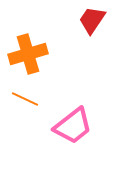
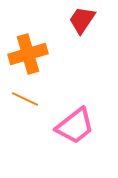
red trapezoid: moved 10 px left
pink trapezoid: moved 2 px right
